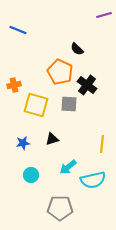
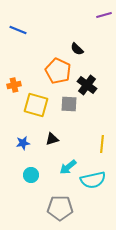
orange pentagon: moved 2 px left, 1 px up
